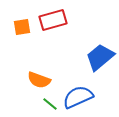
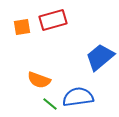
blue semicircle: rotated 16 degrees clockwise
